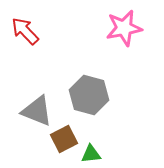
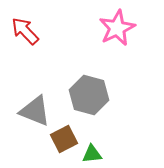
pink star: moved 7 px left; rotated 15 degrees counterclockwise
gray triangle: moved 2 px left
green triangle: moved 1 px right
